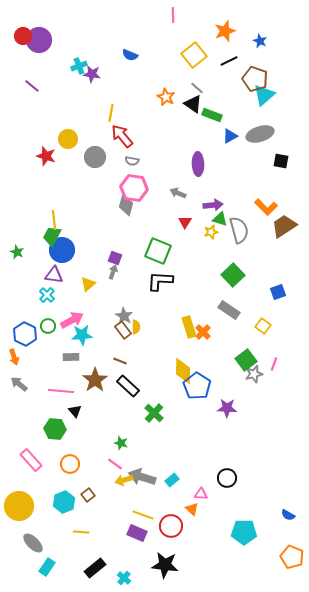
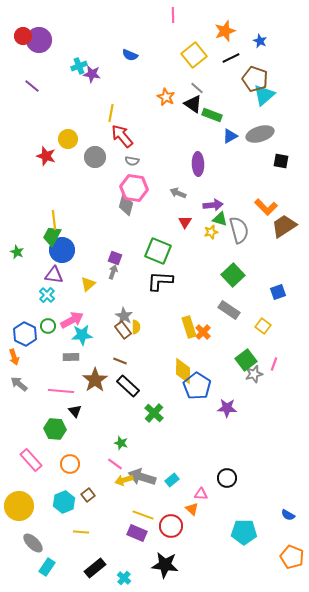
black line at (229, 61): moved 2 px right, 3 px up
